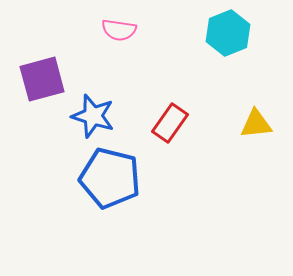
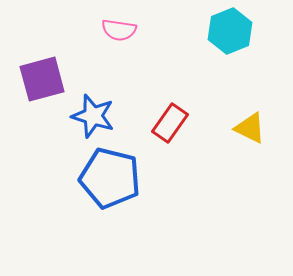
cyan hexagon: moved 2 px right, 2 px up
yellow triangle: moved 6 px left, 4 px down; rotated 32 degrees clockwise
